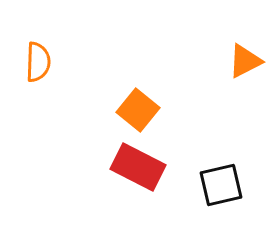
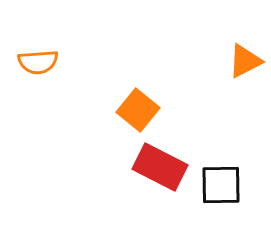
orange semicircle: rotated 84 degrees clockwise
red rectangle: moved 22 px right
black square: rotated 12 degrees clockwise
